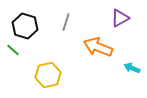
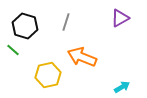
orange arrow: moved 16 px left, 10 px down
cyan arrow: moved 10 px left, 19 px down; rotated 126 degrees clockwise
